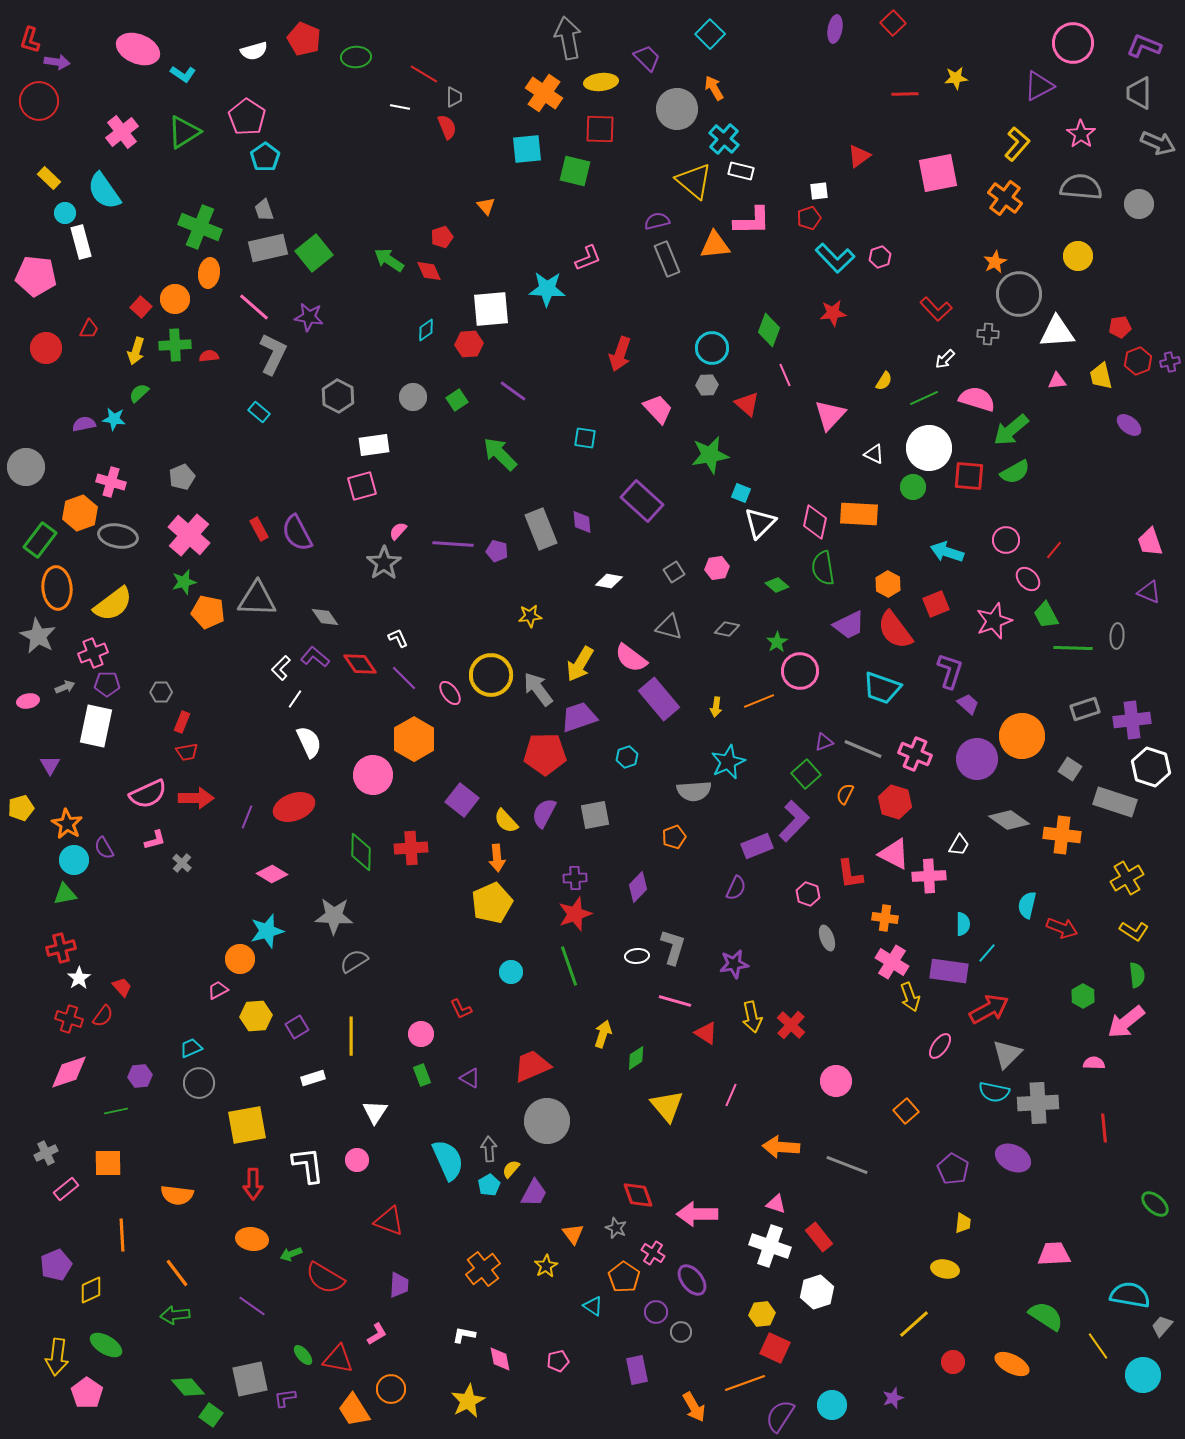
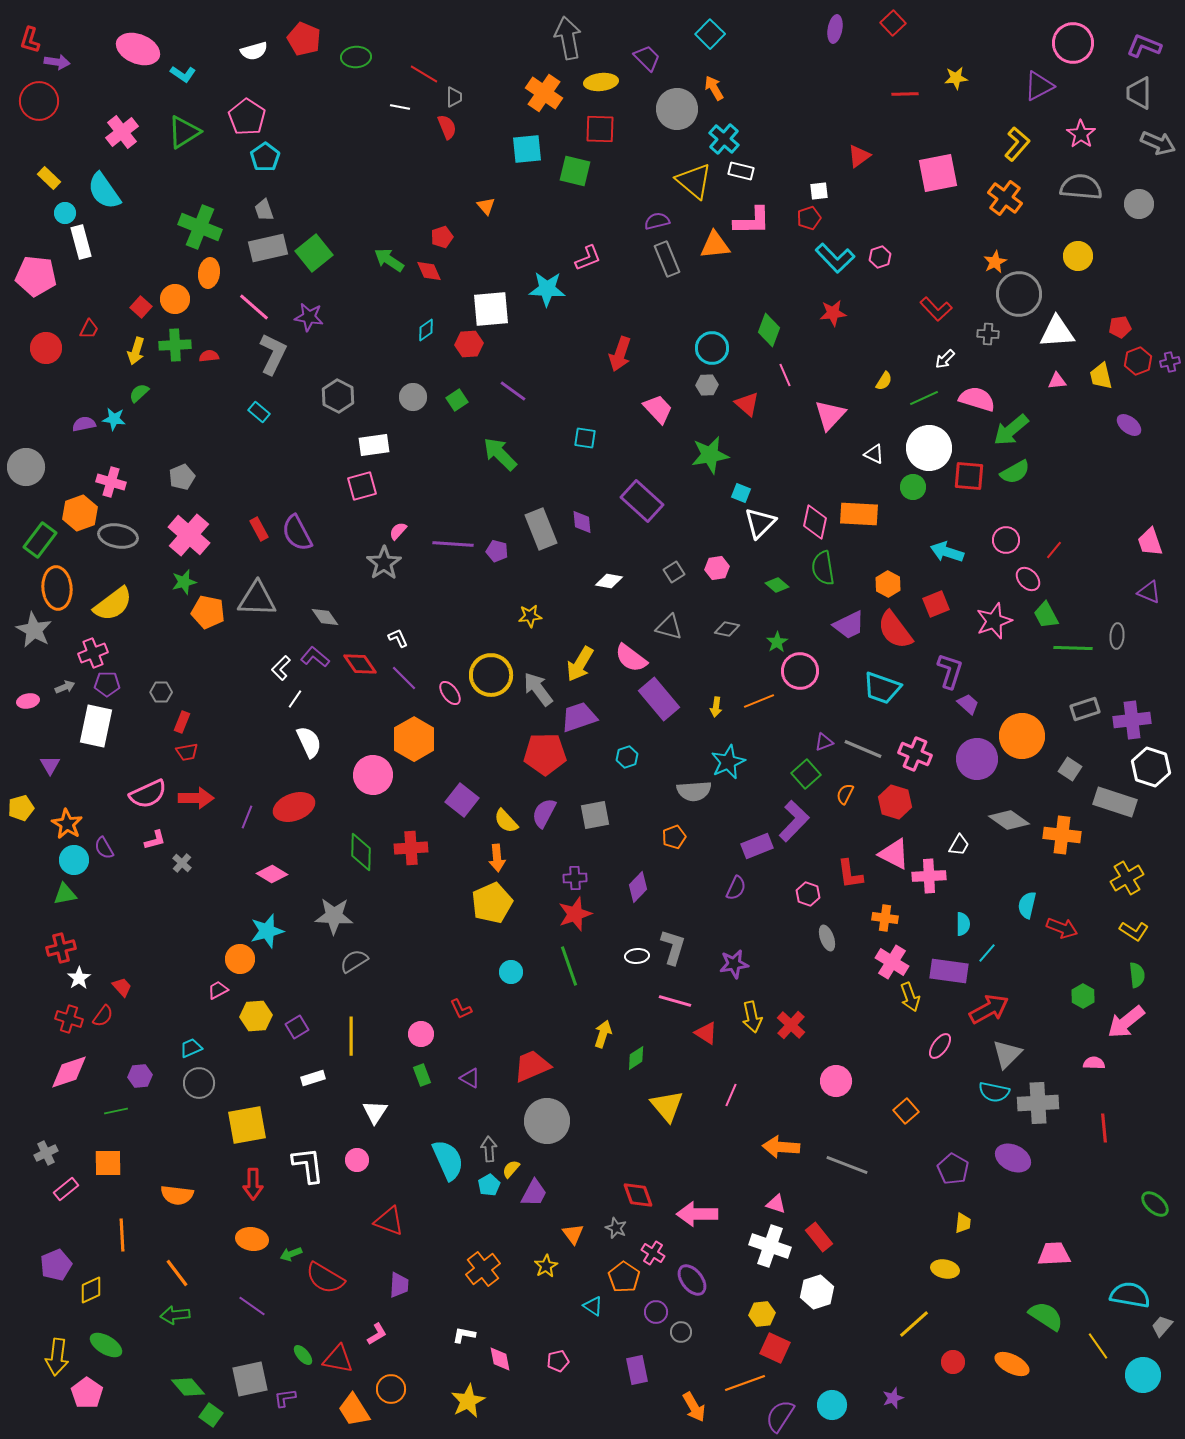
gray star at (38, 636): moved 4 px left, 6 px up
